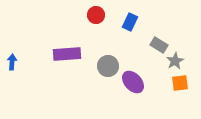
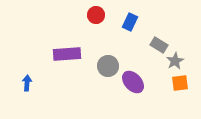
blue arrow: moved 15 px right, 21 px down
